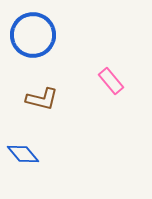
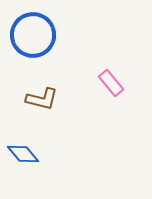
pink rectangle: moved 2 px down
